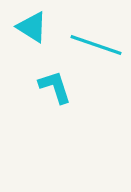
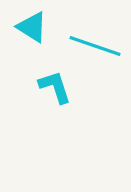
cyan line: moved 1 px left, 1 px down
